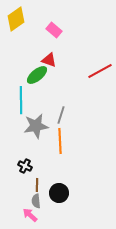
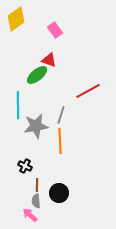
pink rectangle: moved 1 px right; rotated 14 degrees clockwise
red line: moved 12 px left, 20 px down
cyan line: moved 3 px left, 5 px down
